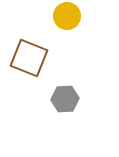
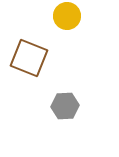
gray hexagon: moved 7 px down
